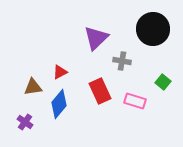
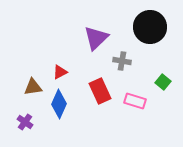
black circle: moved 3 px left, 2 px up
blue diamond: rotated 16 degrees counterclockwise
